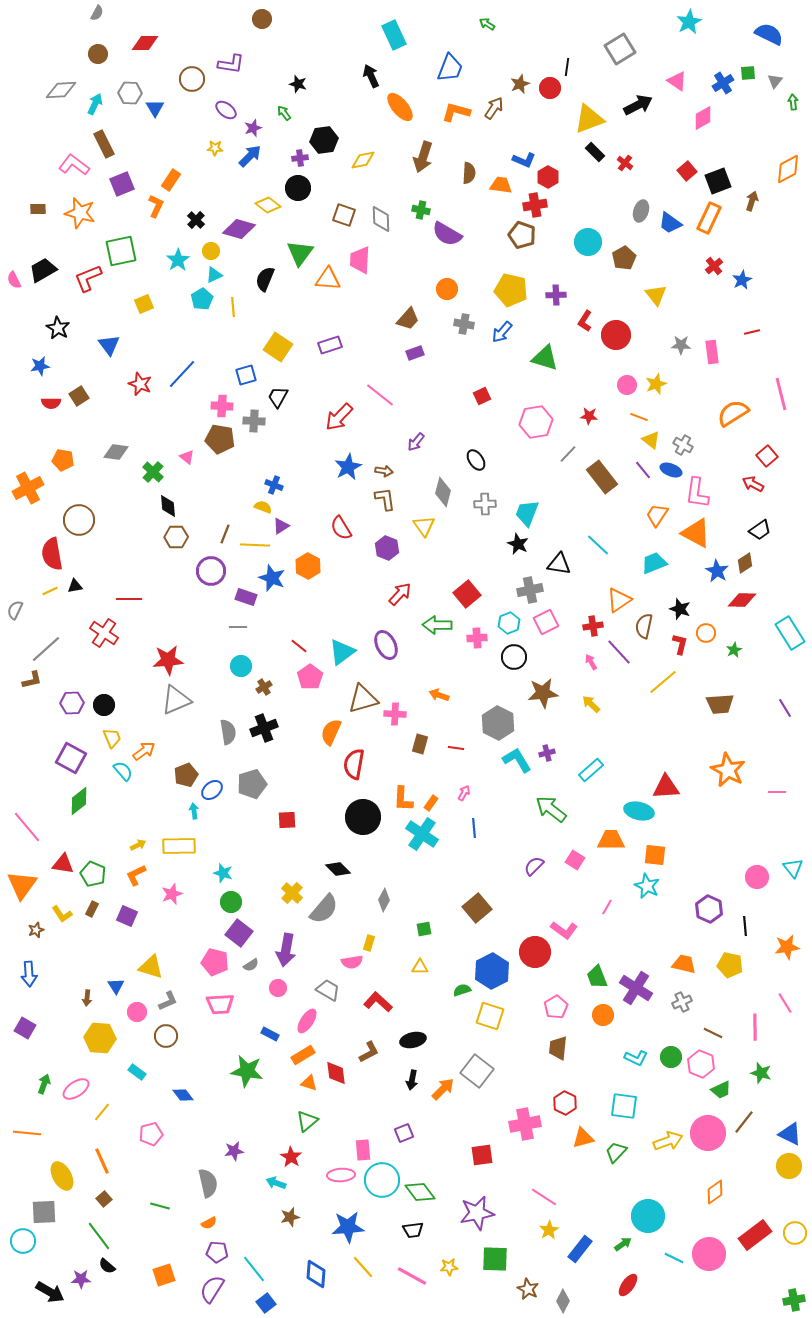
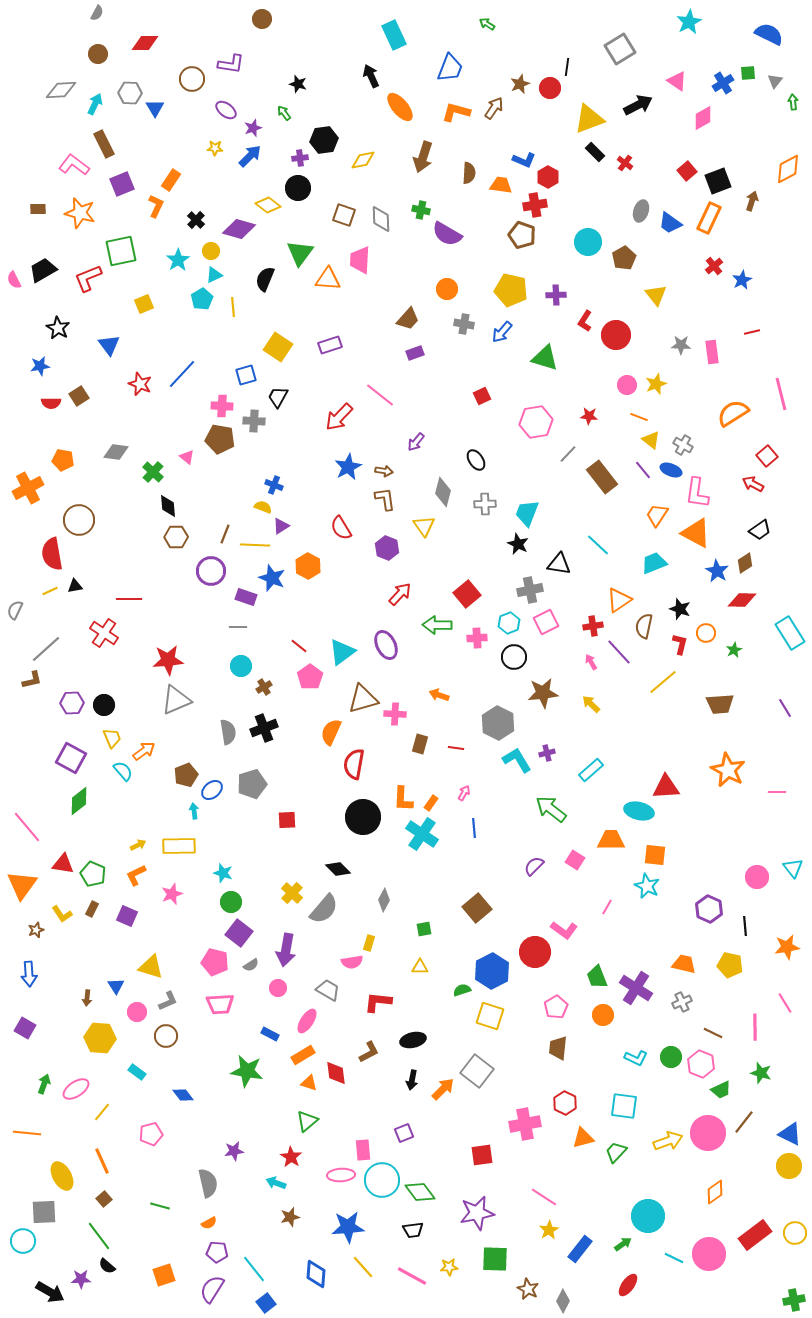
red L-shape at (378, 1002): rotated 36 degrees counterclockwise
